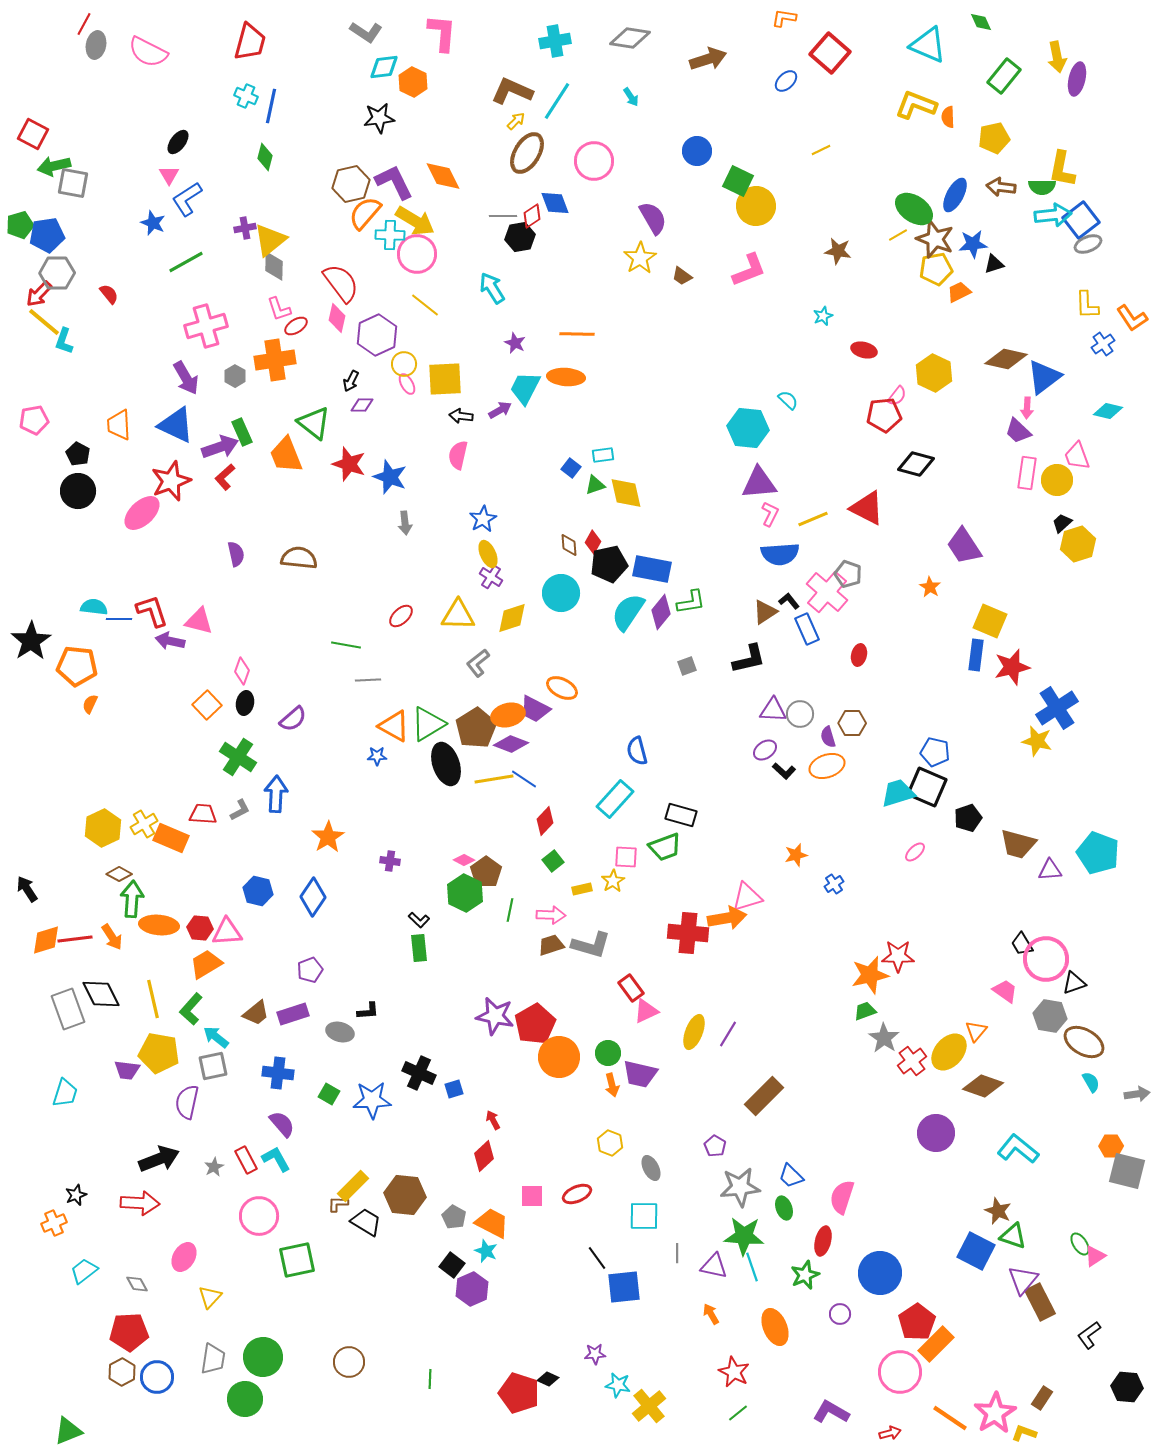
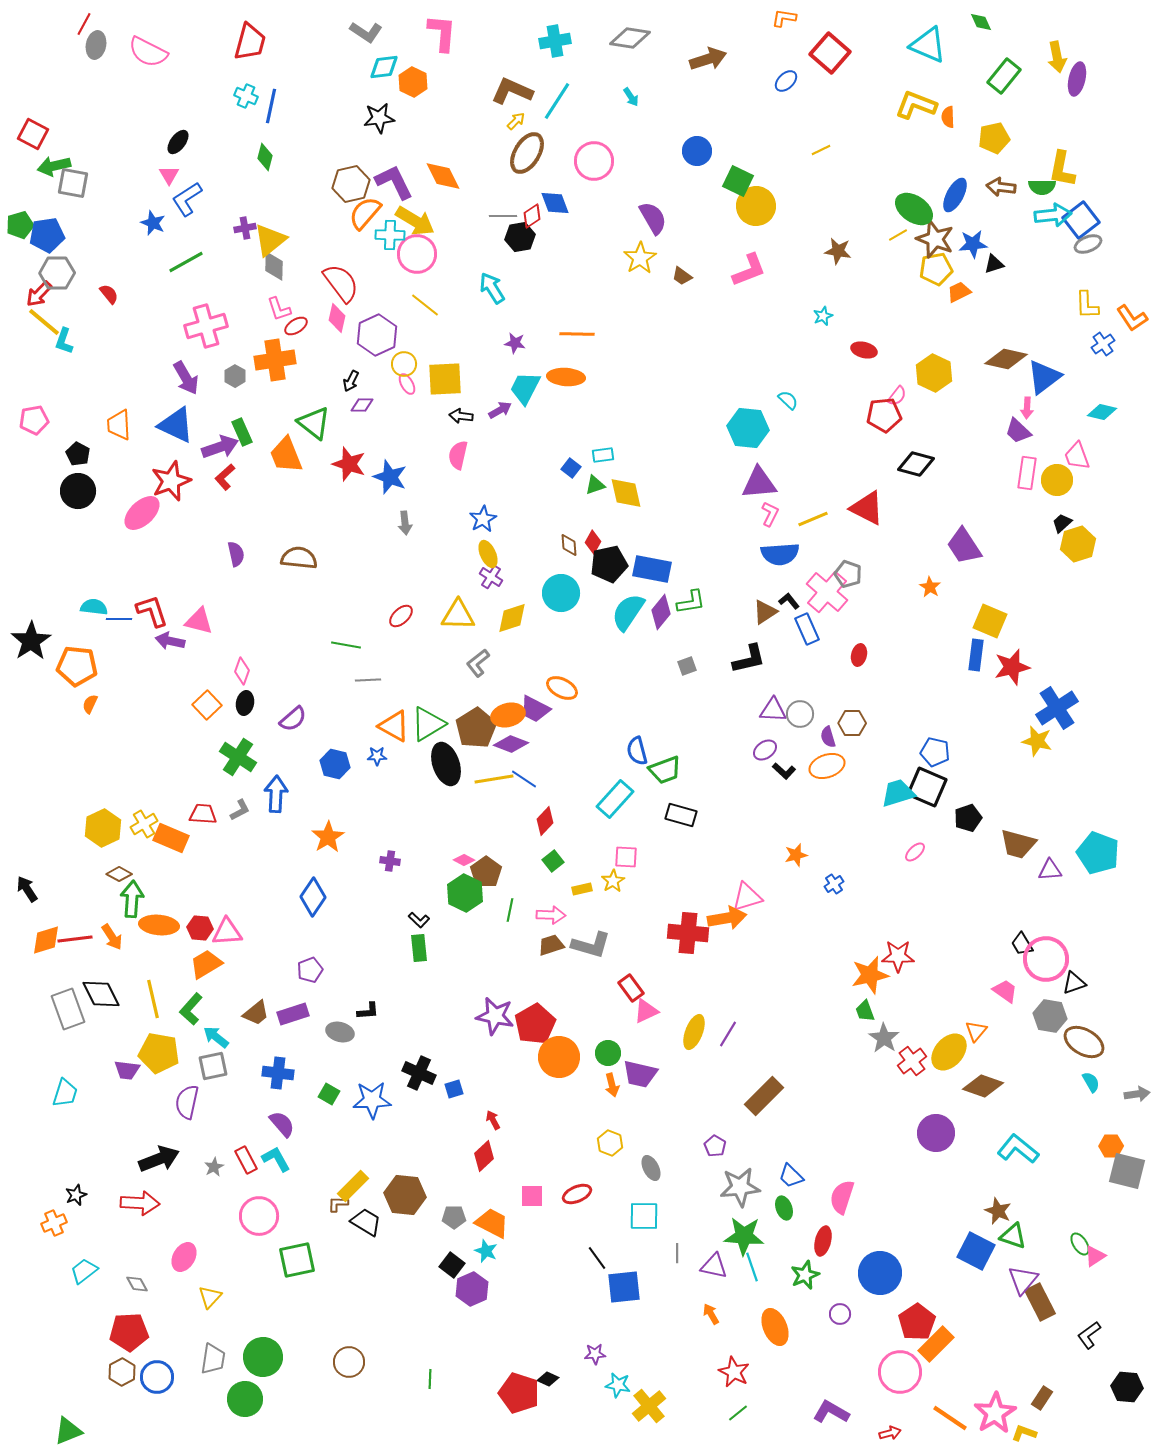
purple star at (515, 343): rotated 15 degrees counterclockwise
cyan diamond at (1108, 411): moved 6 px left, 1 px down
green trapezoid at (665, 847): moved 77 px up
blue hexagon at (258, 891): moved 77 px right, 127 px up
green trapezoid at (865, 1011): rotated 90 degrees counterclockwise
gray pentagon at (454, 1217): rotated 30 degrees counterclockwise
